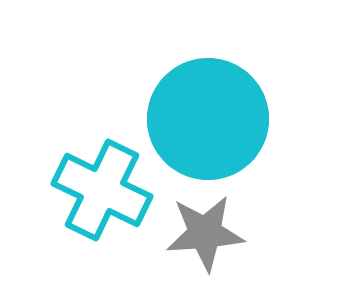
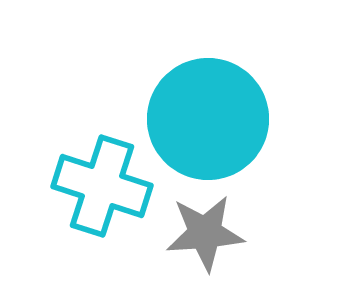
cyan cross: moved 4 px up; rotated 8 degrees counterclockwise
